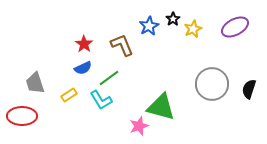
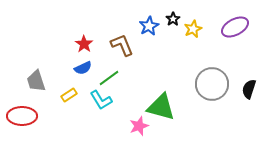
gray trapezoid: moved 1 px right, 2 px up
